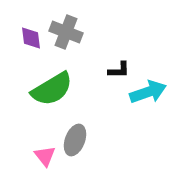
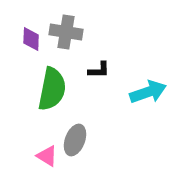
gray cross: rotated 12 degrees counterclockwise
purple diamond: moved 1 px down; rotated 10 degrees clockwise
black L-shape: moved 20 px left
green semicircle: rotated 48 degrees counterclockwise
pink triangle: moved 2 px right; rotated 20 degrees counterclockwise
